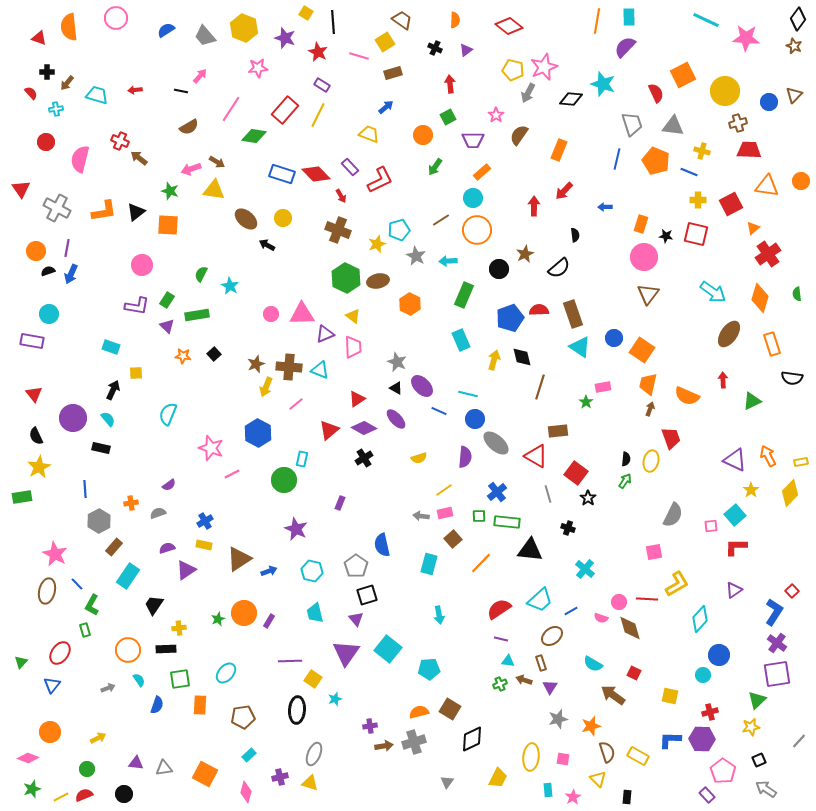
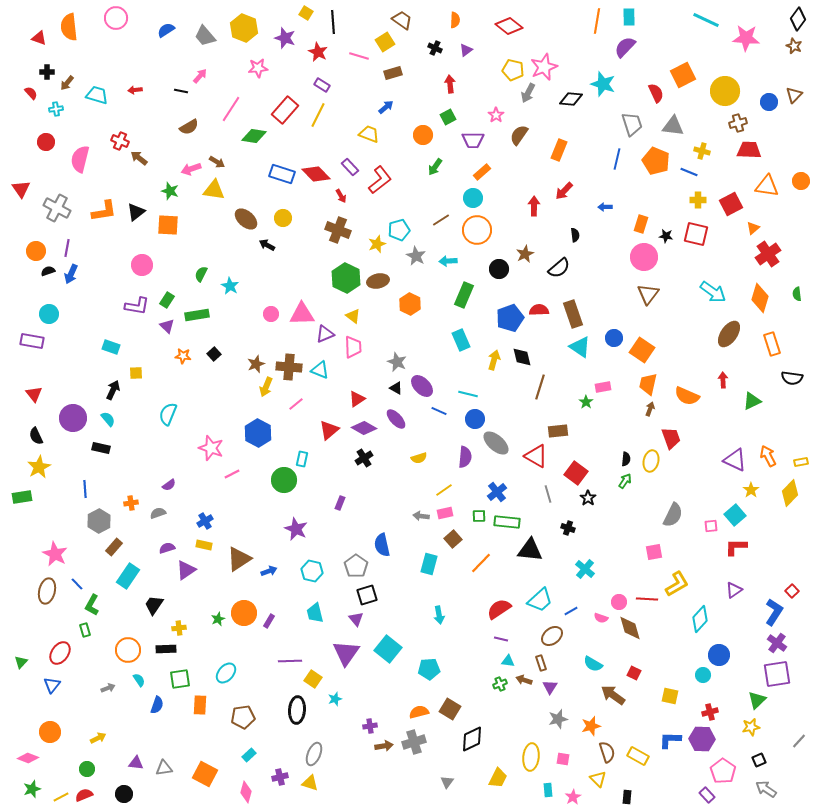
red L-shape at (380, 180): rotated 12 degrees counterclockwise
